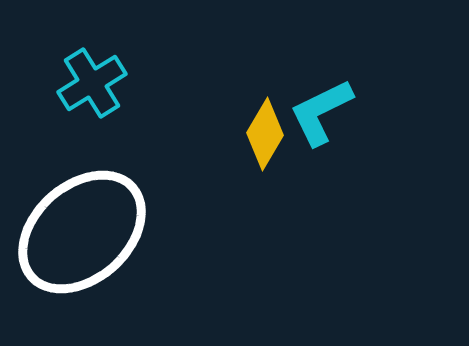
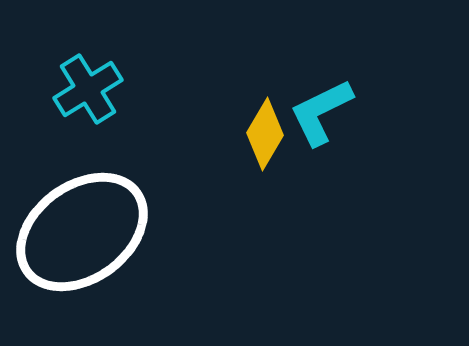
cyan cross: moved 4 px left, 6 px down
white ellipse: rotated 6 degrees clockwise
